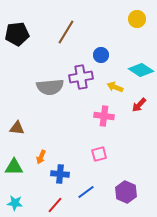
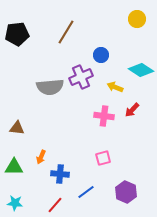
purple cross: rotated 15 degrees counterclockwise
red arrow: moved 7 px left, 5 px down
pink square: moved 4 px right, 4 px down
